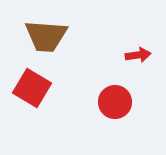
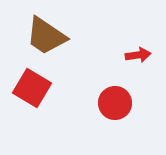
brown trapezoid: rotated 30 degrees clockwise
red circle: moved 1 px down
